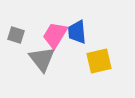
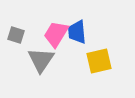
pink trapezoid: moved 1 px right, 1 px up
gray triangle: moved 1 px left, 1 px down; rotated 12 degrees clockwise
